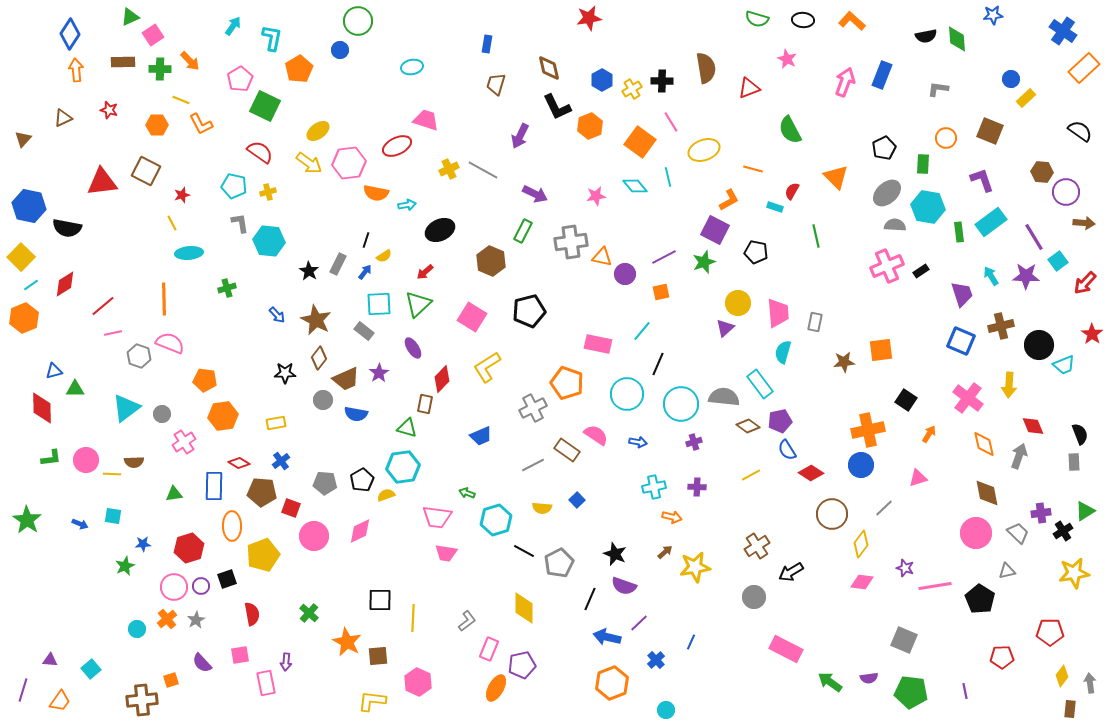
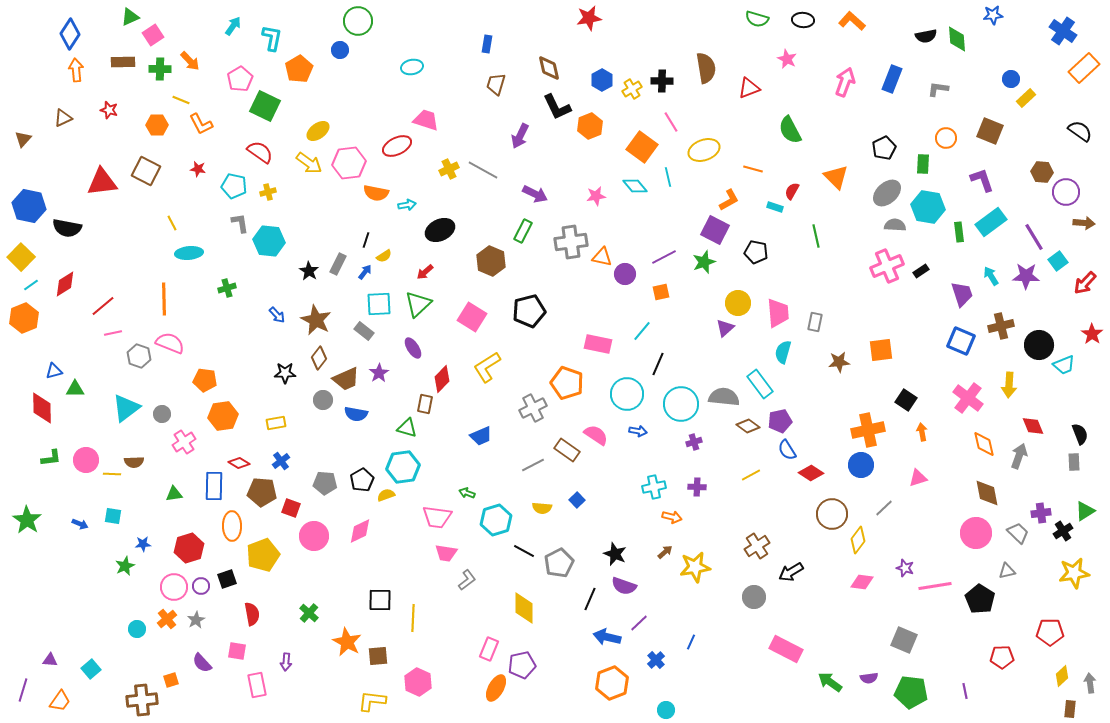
blue rectangle at (882, 75): moved 10 px right, 4 px down
orange square at (640, 142): moved 2 px right, 5 px down
red star at (182, 195): moved 16 px right, 26 px up; rotated 28 degrees clockwise
brown star at (844, 362): moved 5 px left
orange arrow at (929, 434): moved 7 px left, 2 px up; rotated 42 degrees counterclockwise
blue arrow at (638, 442): moved 11 px up
yellow diamond at (861, 544): moved 3 px left, 4 px up
gray L-shape at (467, 621): moved 41 px up
pink square at (240, 655): moved 3 px left, 4 px up; rotated 18 degrees clockwise
yellow diamond at (1062, 676): rotated 10 degrees clockwise
pink rectangle at (266, 683): moved 9 px left, 2 px down
